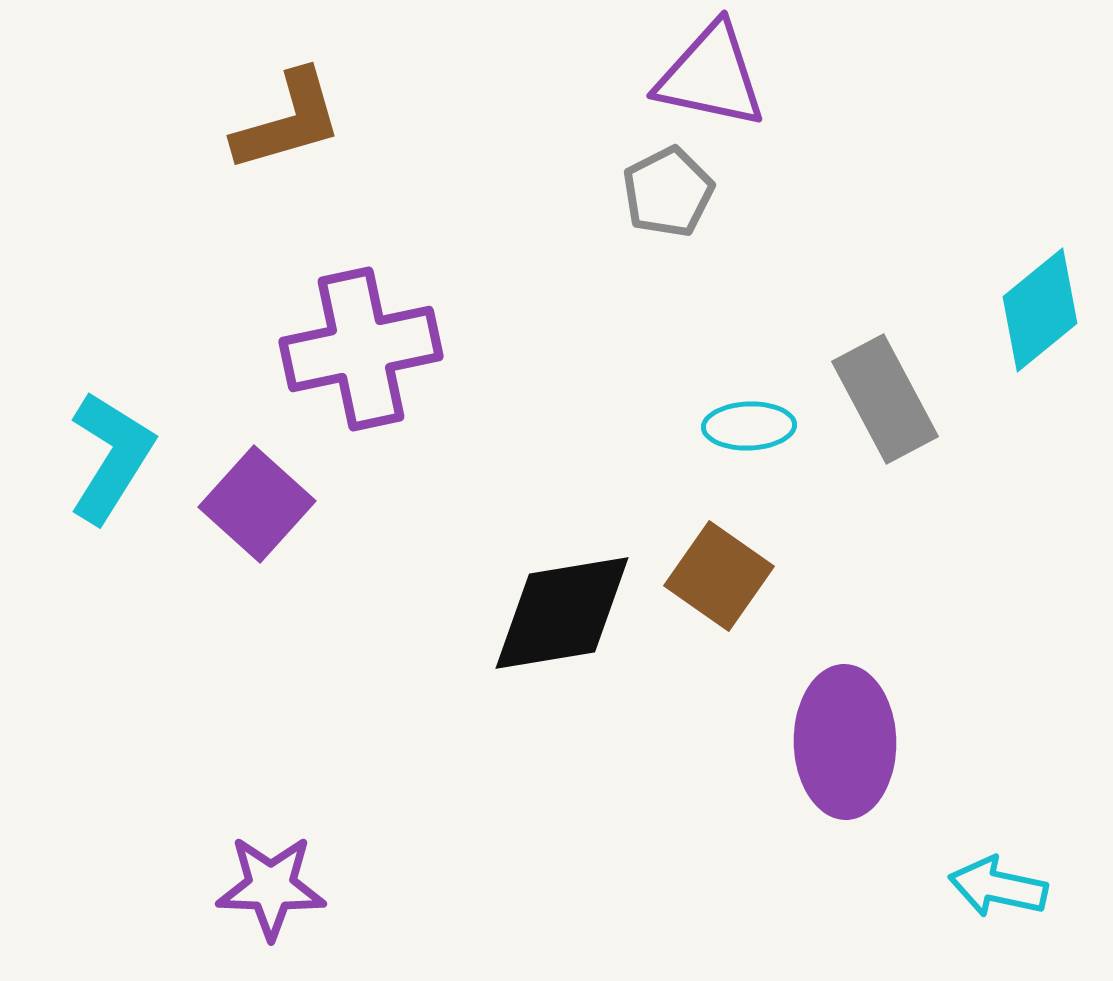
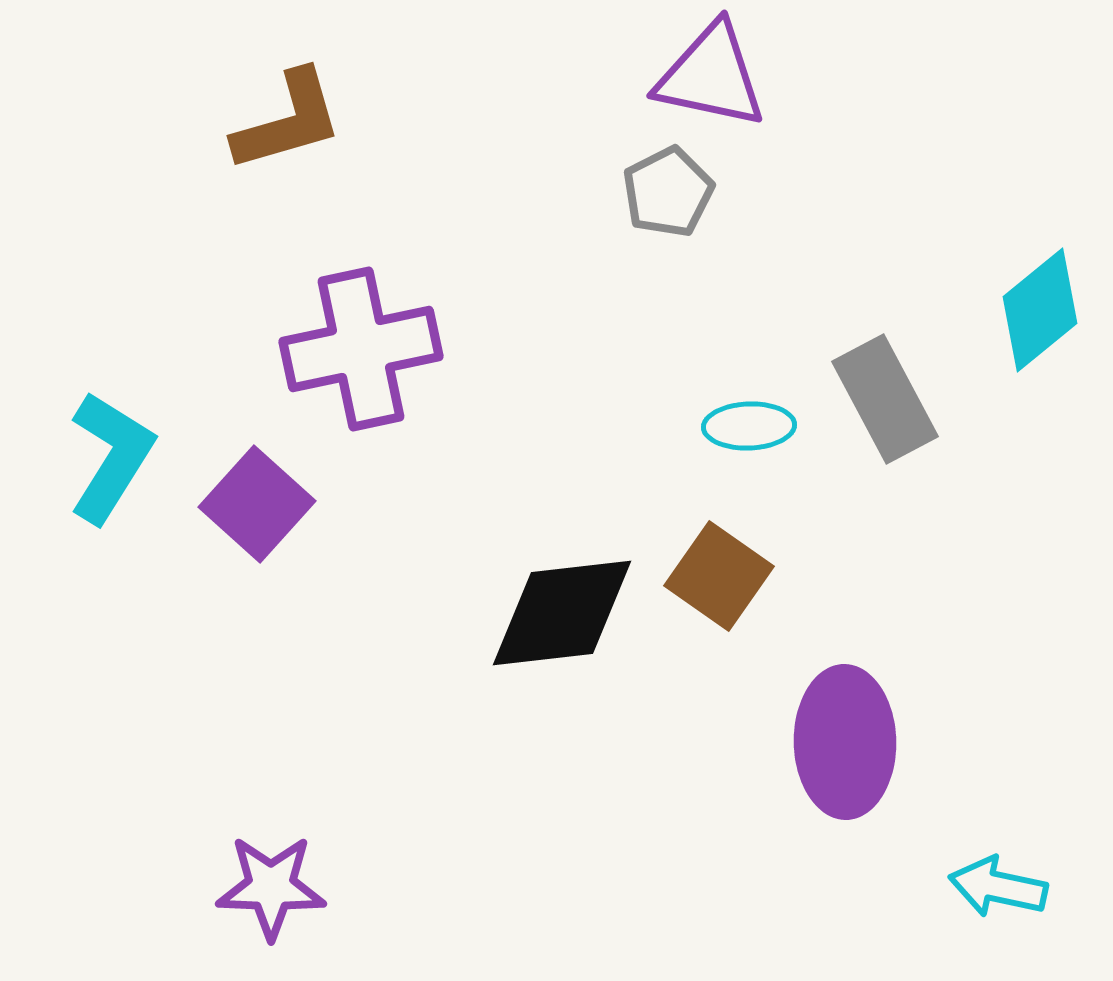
black diamond: rotated 3 degrees clockwise
